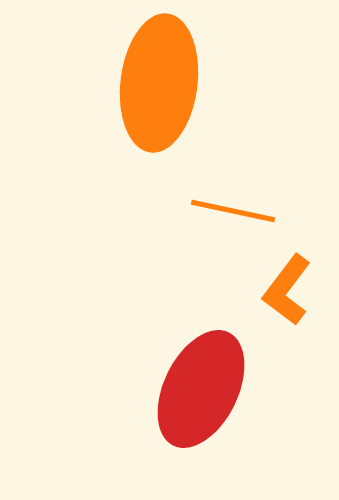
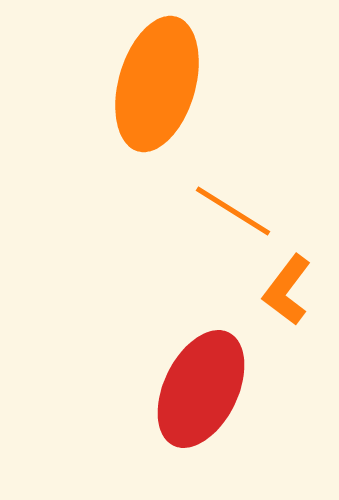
orange ellipse: moved 2 px left, 1 px down; rotated 9 degrees clockwise
orange line: rotated 20 degrees clockwise
